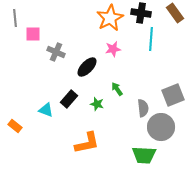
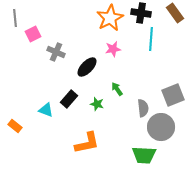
pink square: rotated 28 degrees counterclockwise
